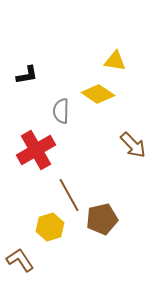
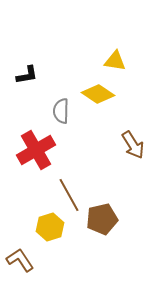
brown arrow: rotated 12 degrees clockwise
